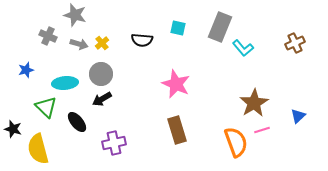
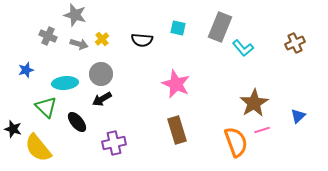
yellow cross: moved 4 px up
yellow semicircle: moved 1 px up; rotated 24 degrees counterclockwise
